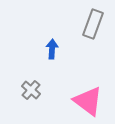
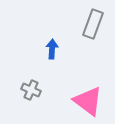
gray cross: rotated 18 degrees counterclockwise
